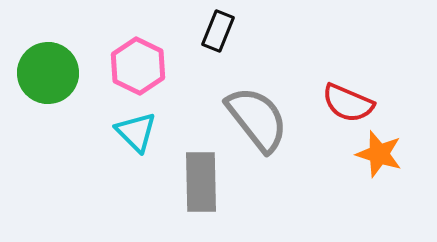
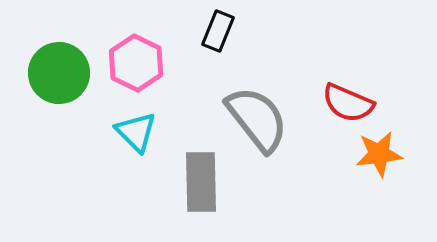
pink hexagon: moved 2 px left, 3 px up
green circle: moved 11 px right
orange star: rotated 24 degrees counterclockwise
